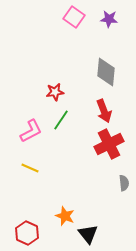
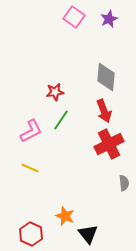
purple star: rotated 30 degrees counterclockwise
gray diamond: moved 5 px down
red hexagon: moved 4 px right, 1 px down
